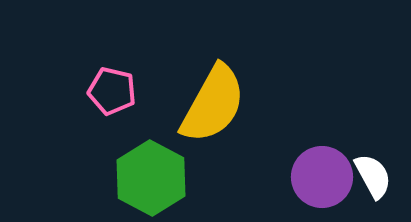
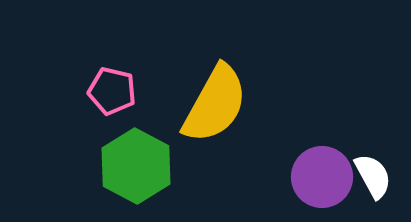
yellow semicircle: moved 2 px right
green hexagon: moved 15 px left, 12 px up
